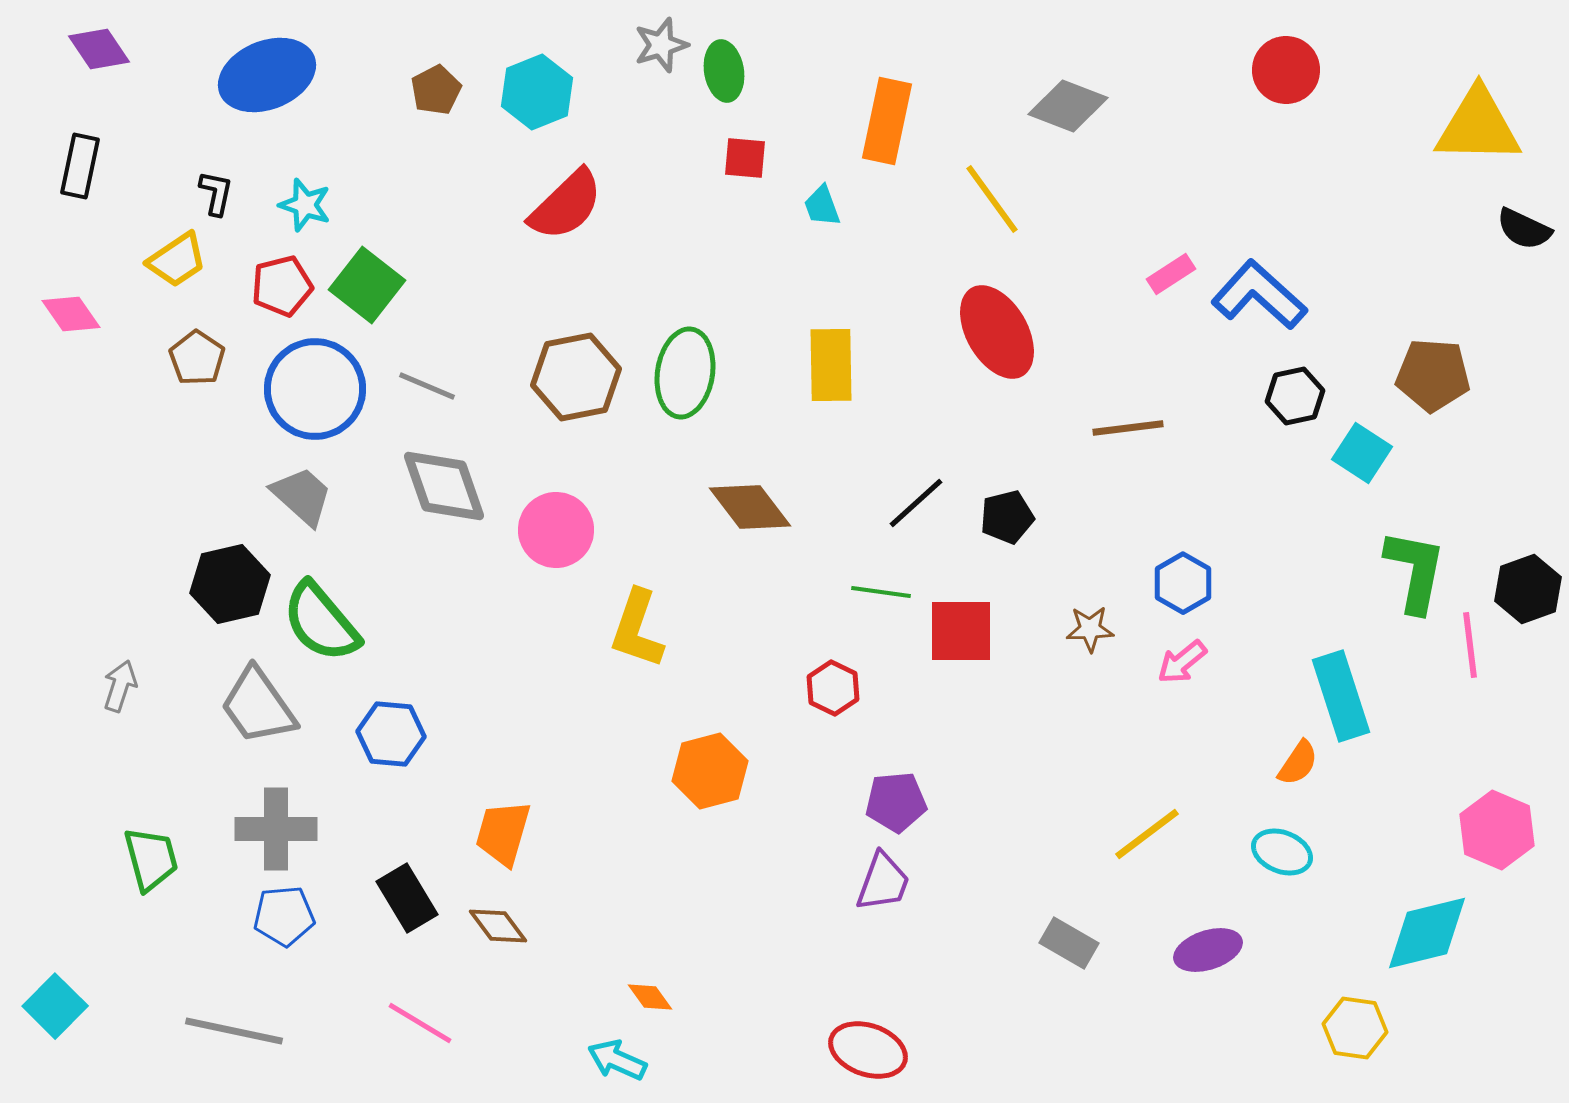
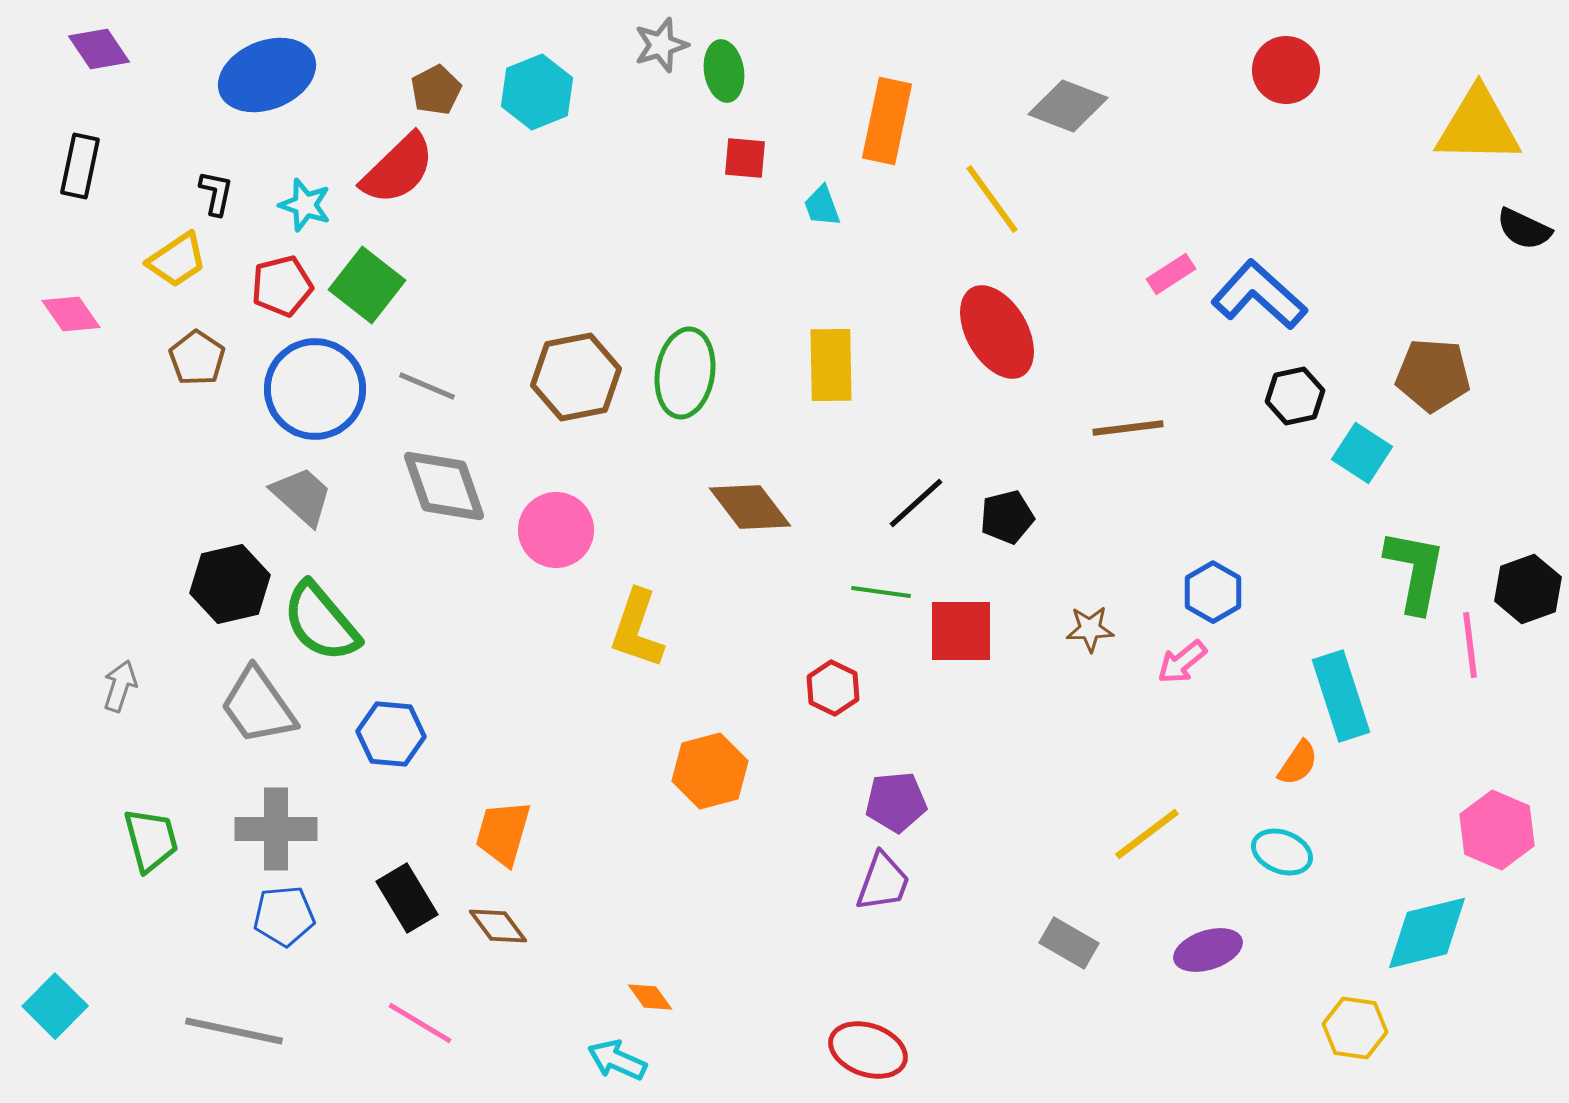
red semicircle at (566, 205): moved 168 px left, 36 px up
blue hexagon at (1183, 583): moved 30 px right, 9 px down
green trapezoid at (151, 859): moved 19 px up
